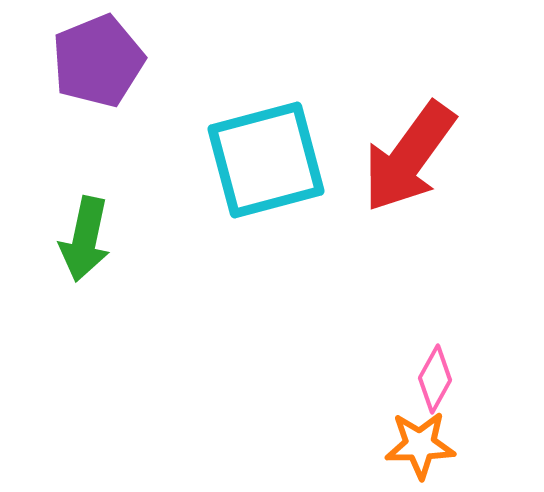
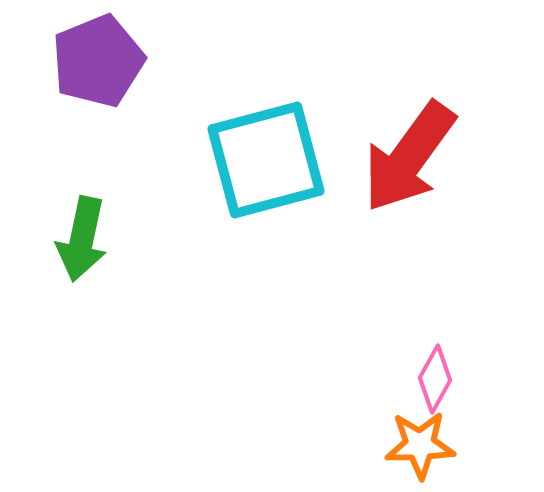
green arrow: moved 3 px left
